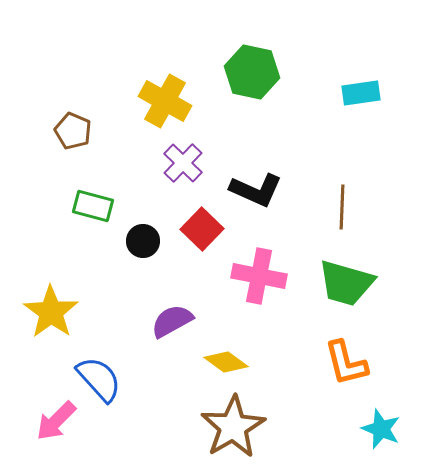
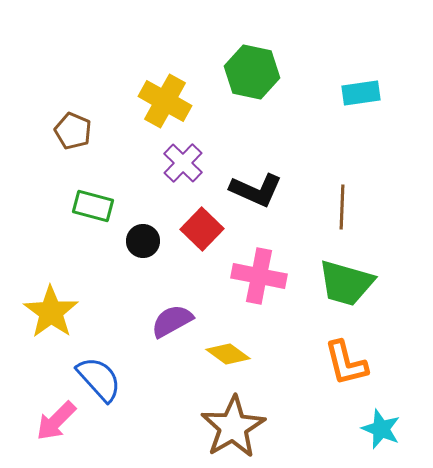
yellow diamond: moved 2 px right, 8 px up
